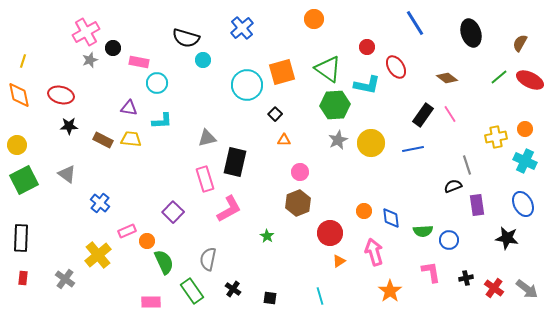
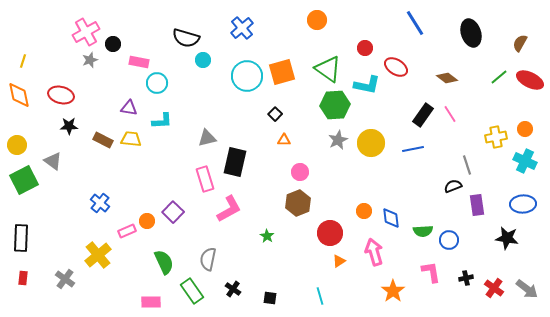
orange circle at (314, 19): moved 3 px right, 1 px down
red circle at (367, 47): moved 2 px left, 1 px down
black circle at (113, 48): moved 4 px up
red ellipse at (396, 67): rotated 25 degrees counterclockwise
cyan circle at (247, 85): moved 9 px up
gray triangle at (67, 174): moved 14 px left, 13 px up
blue ellipse at (523, 204): rotated 65 degrees counterclockwise
orange circle at (147, 241): moved 20 px up
orange star at (390, 291): moved 3 px right
